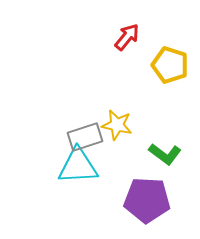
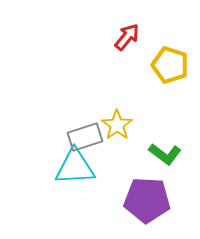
yellow star: rotated 24 degrees clockwise
cyan triangle: moved 3 px left, 1 px down
